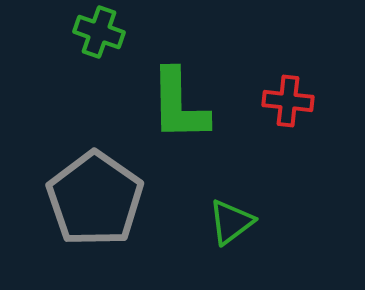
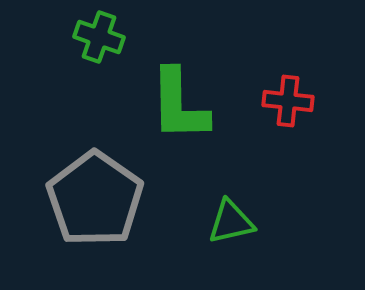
green cross: moved 5 px down
green triangle: rotated 24 degrees clockwise
